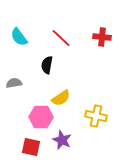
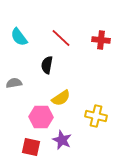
red cross: moved 1 px left, 3 px down
